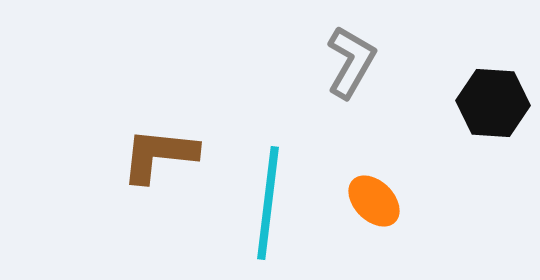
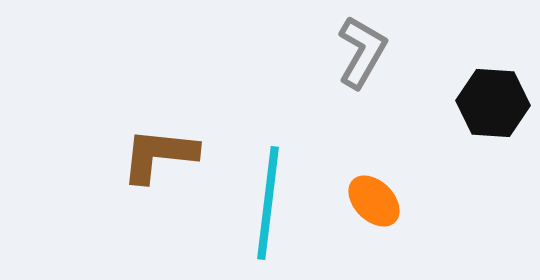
gray L-shape: moved 11 px right, 10 px up
